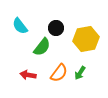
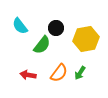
green semicircle: moved 2 px up
